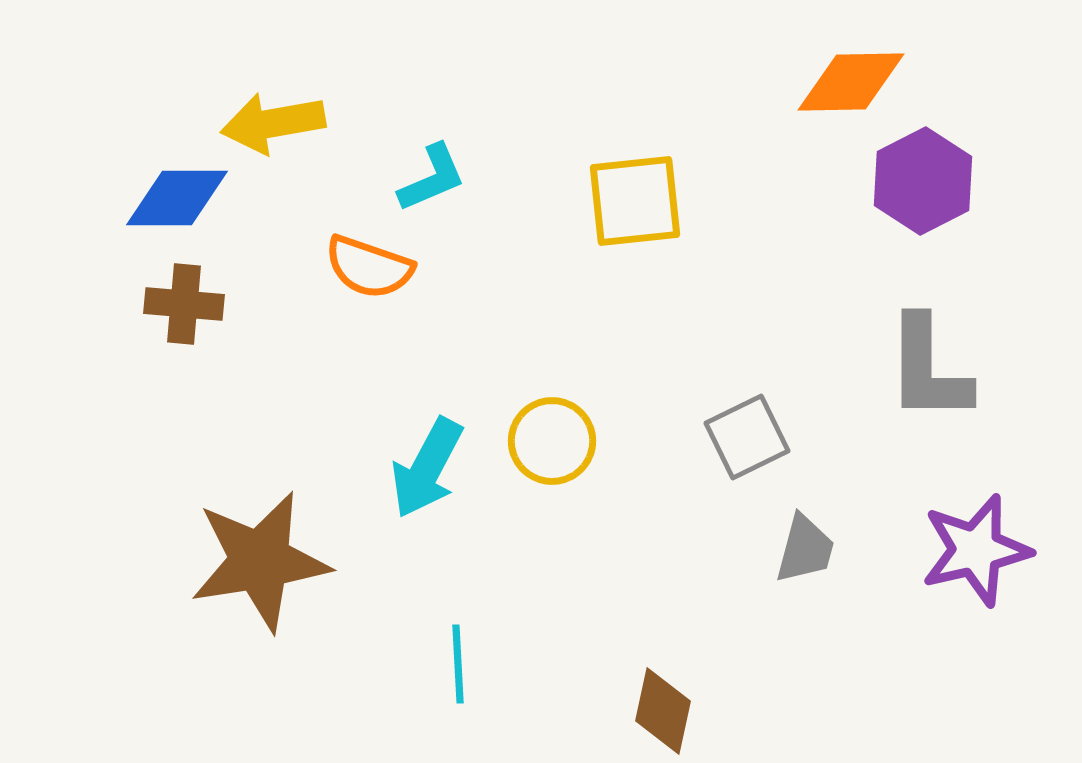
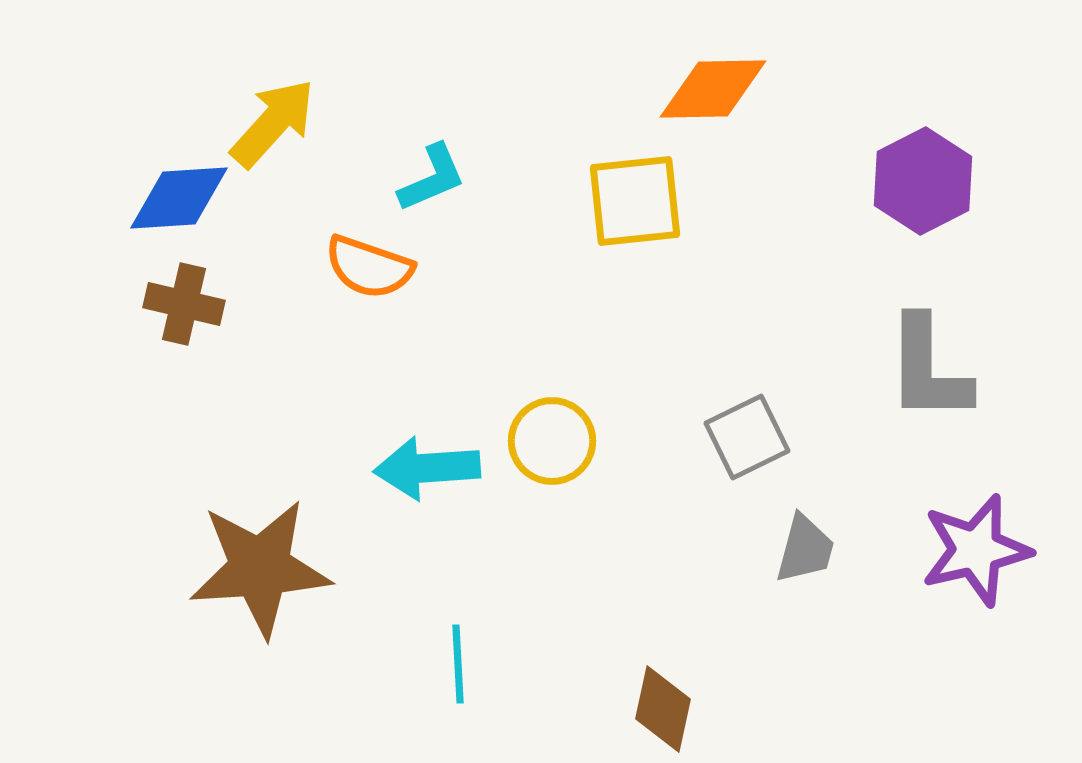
orange diamond: moved 138 px left, 7 px down
yellow arrow: rotated 142 degrees clockwise
blue diamond: moved 2 px right; rotated 4 degrees counterclockwise
brown cross: rotated 8 degrees clockwise
cyan arrow: rotated 58 degrees clockwise
brown star: moved 7 px down; rotated 5 degrees clockwise
brown diamond: moved 2 px up
